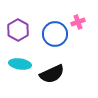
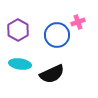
blue circle: moved 2 px right, 1 px down
